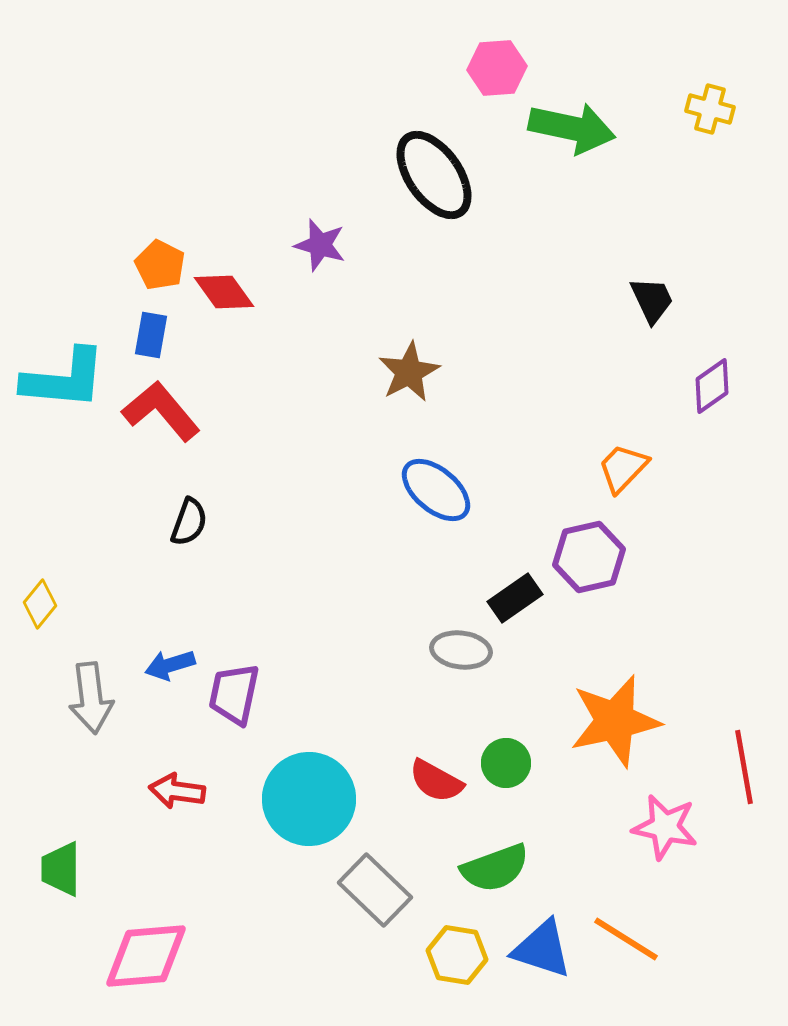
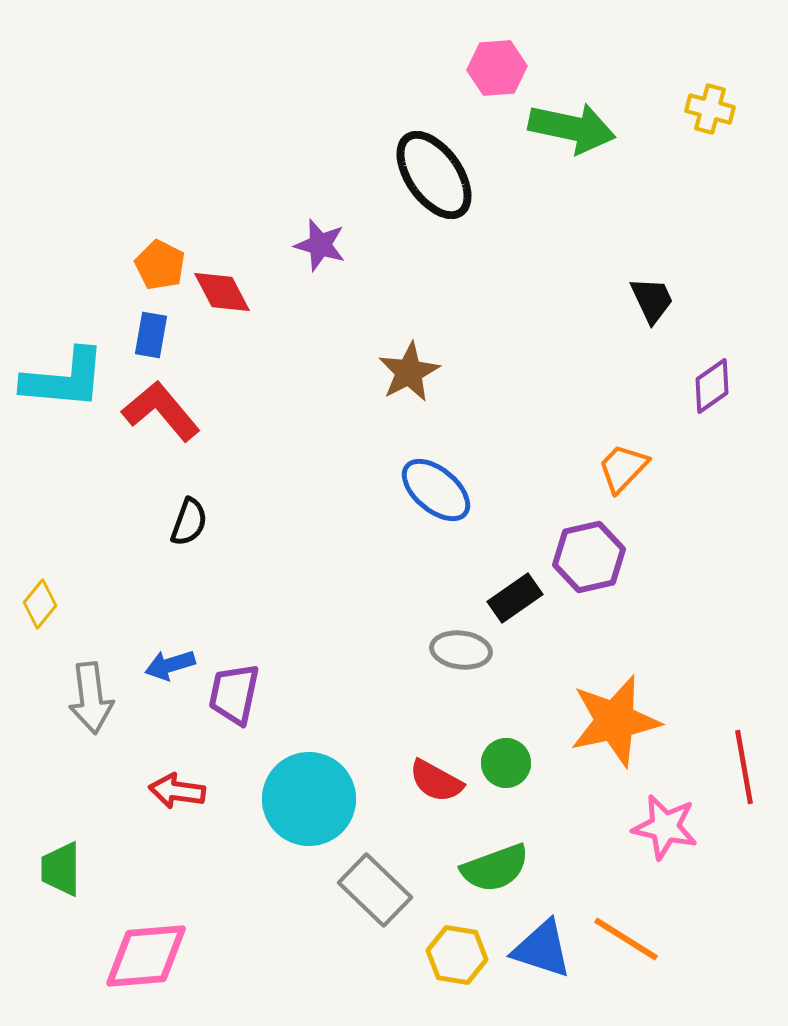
red diamond: moved 2 px left; rotated 8 degrees clockwise
